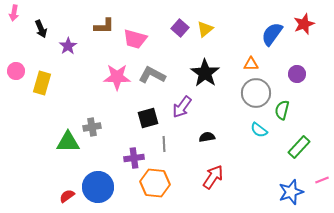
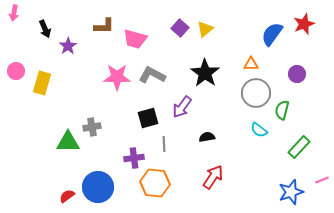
black arrow: moved 4 px right
